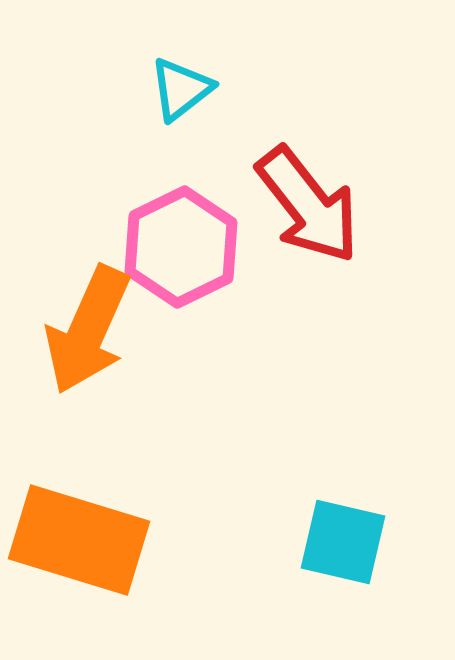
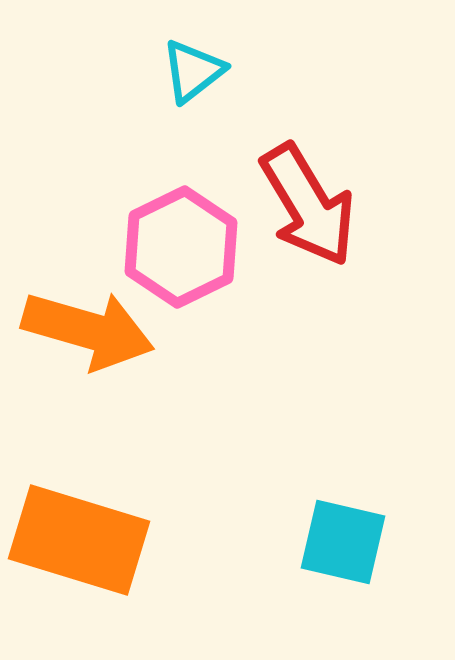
cyan triangle: moved 12 px right, 18 px up
red arrow: rotated 7 degrees clockwise
orange arrow: rotated 98 degrees counterclockwise
